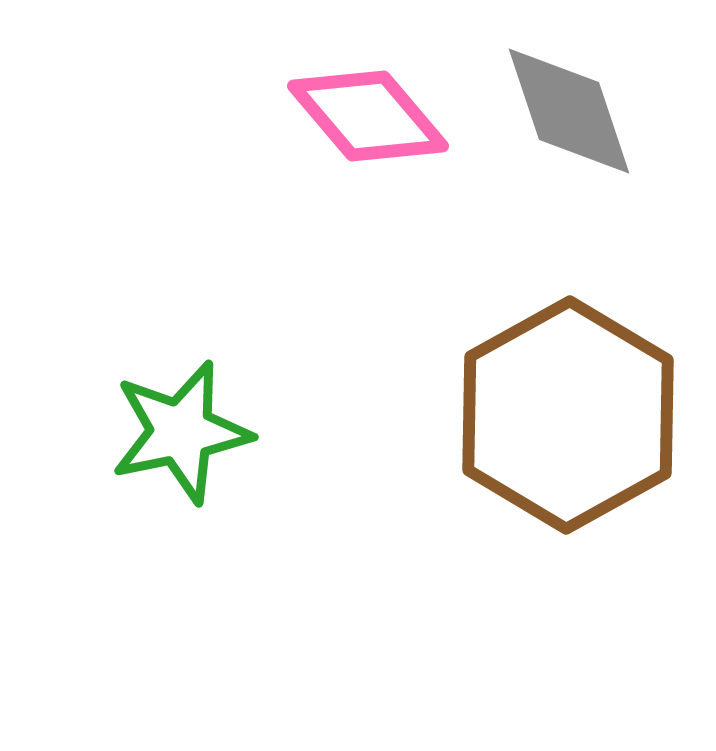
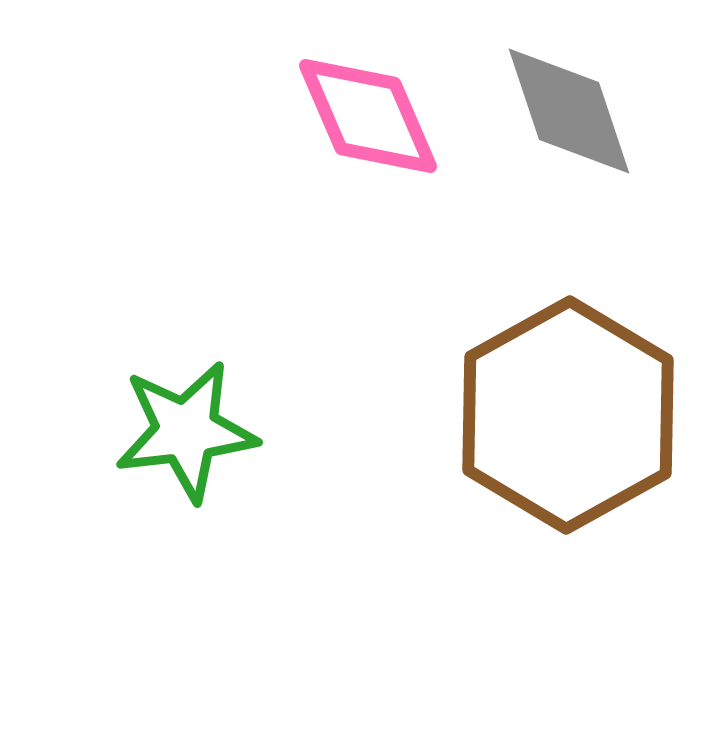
pink diamond: rotated 17 degrees clockwise
green star: moved 5 px right, 1 px up; rotated 5 degrees clockwise
